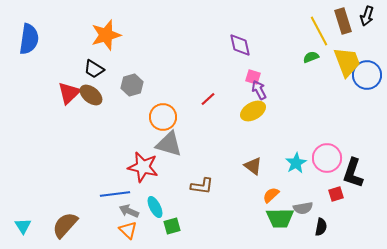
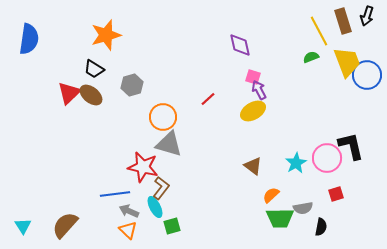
black L-shape: moved 2 px left, 27 px up; rotated 148 degrees clockwise
brown L-shape: moved 41 px left, 2 px down; rotated 60 degrees counterclockwise
